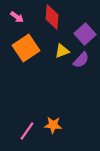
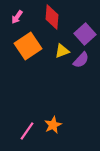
pink arrow: rotated 88 degrees clockwise
orange square: moved 2 px right, 2 px up
orange star: rotated 30 degrees counterclockwise
